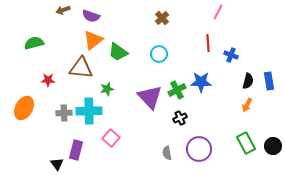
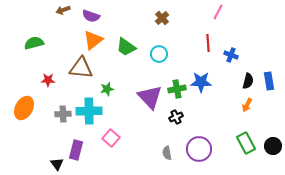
green trapezoid: moved 8 px right, 5 px up
green cross: moved 1 px up; rotated 18 degrees clockwise
gray cross: moved 1 px left, 1 px down
black cross: moved 4 px left, 1 px up
